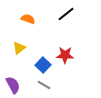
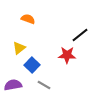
black line: moved 14 px right, 21 px down
red star: moved 2 px right
blue square: moved 11 px left
purple semicircle: rotated 72 degrees counterclockwise
